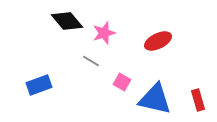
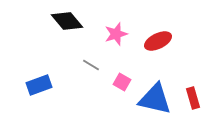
pink star: moved 12 px right, 1 px down
gray line: moved 4 px down
red rectangle: moved 5 px left, 2 px up
